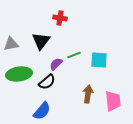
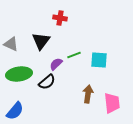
gray triangle: rotated 35 degrees clockwise
pink trapezoid: moved 1 px left, 2 px down
blue semicircle: moved 27 px left
